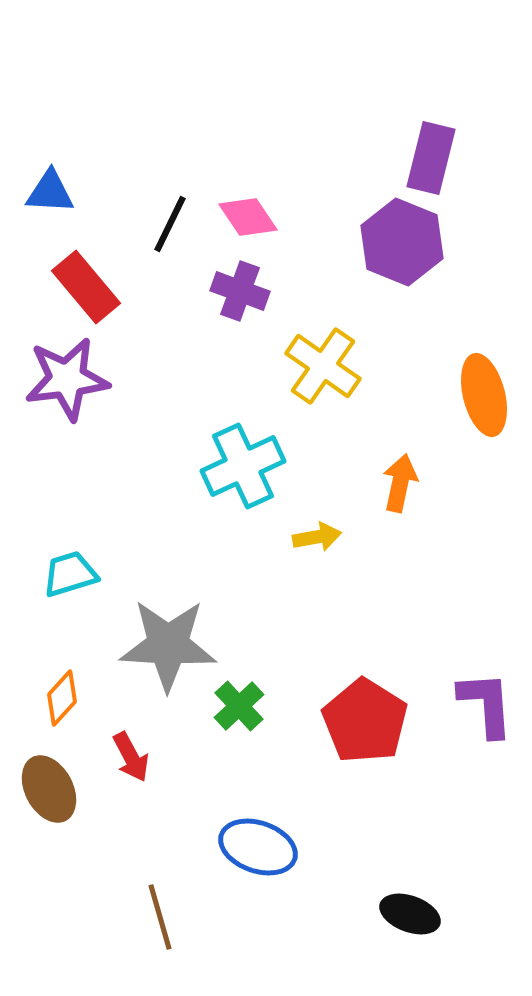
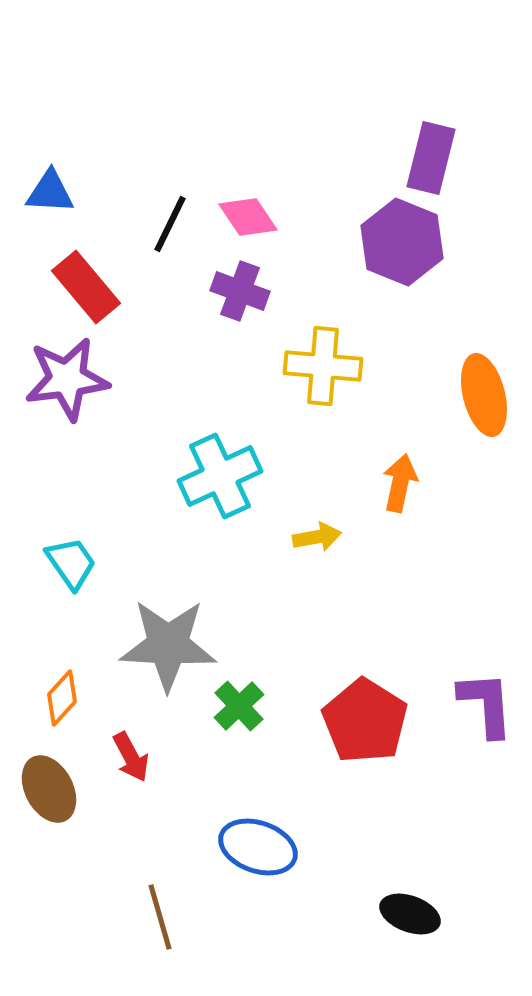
yellow cross: rotated 30 degrees counterclockwise
cyan cross: moved 23 px left, 10 px down
cyan trapezoid: moved 1 px right, 11 px up; rotated 72 degrees clockwise
